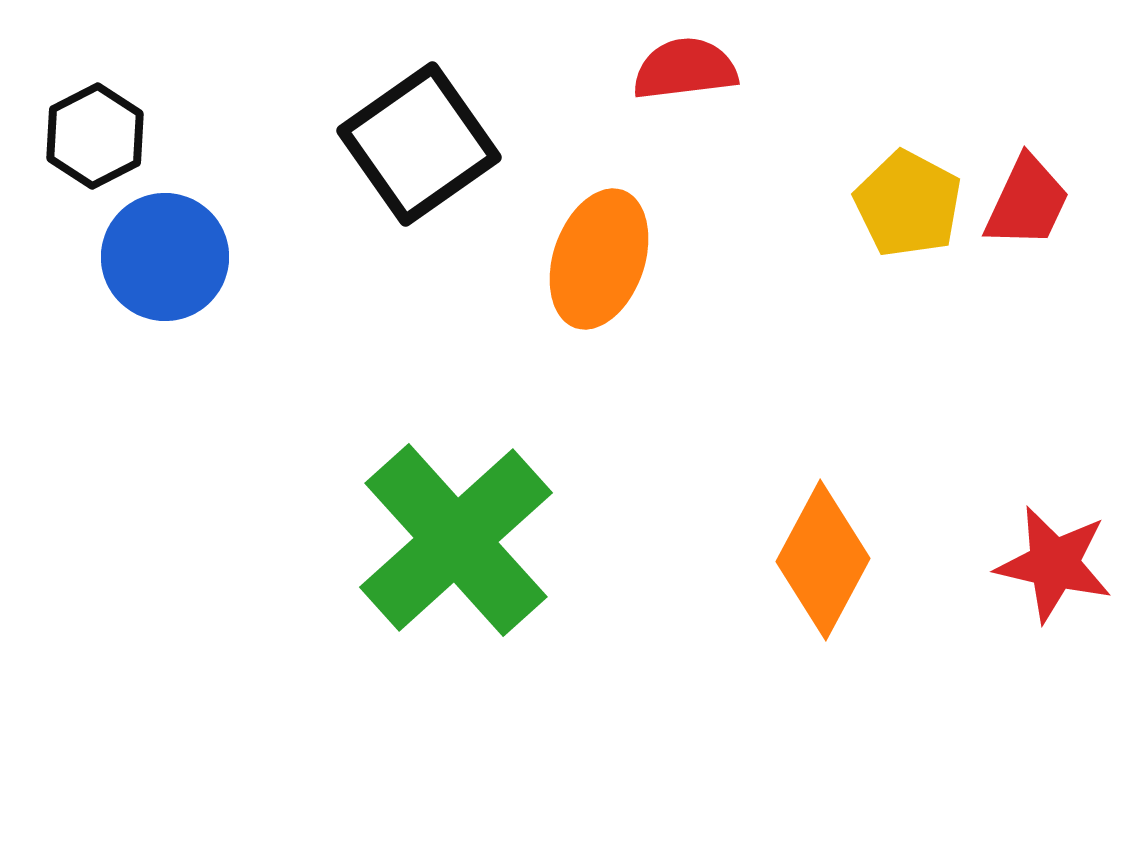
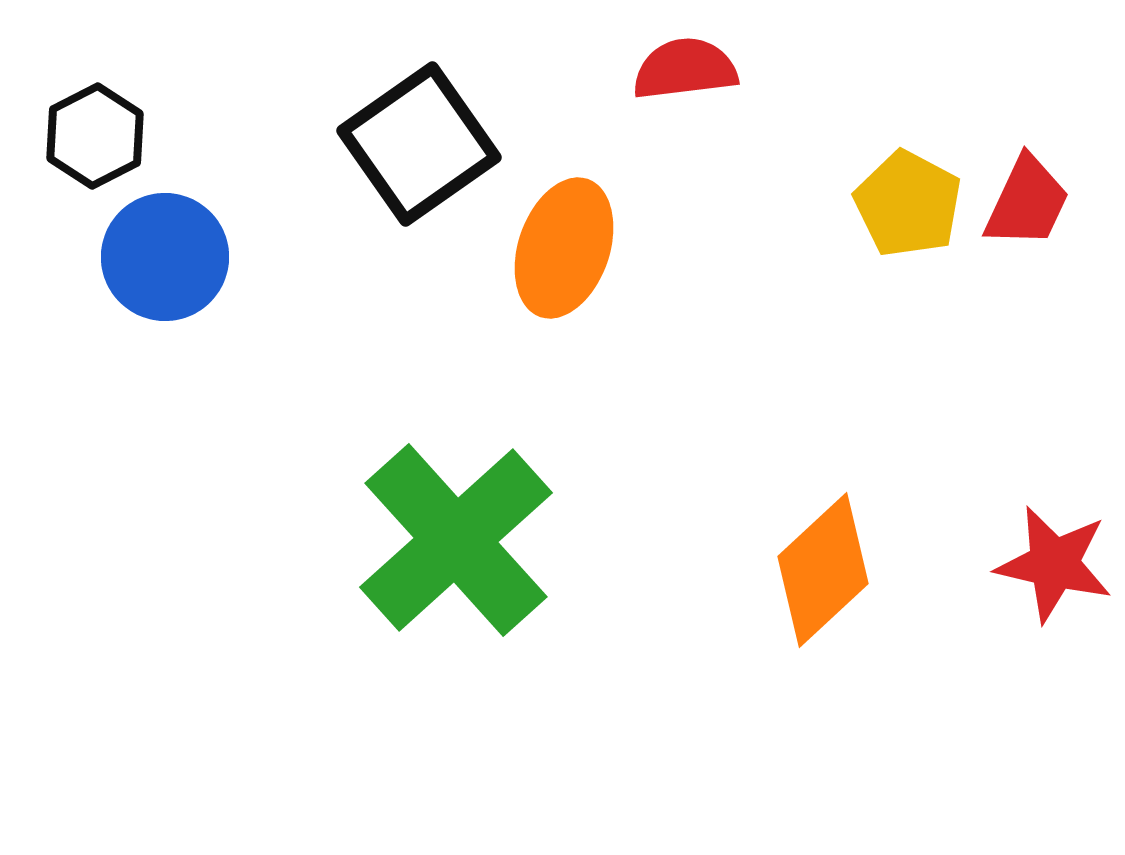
orange ellipse: moved 35 px left, 11 px up
orange diamond: moved 10 px down; rotated 19 degrees clockwise
